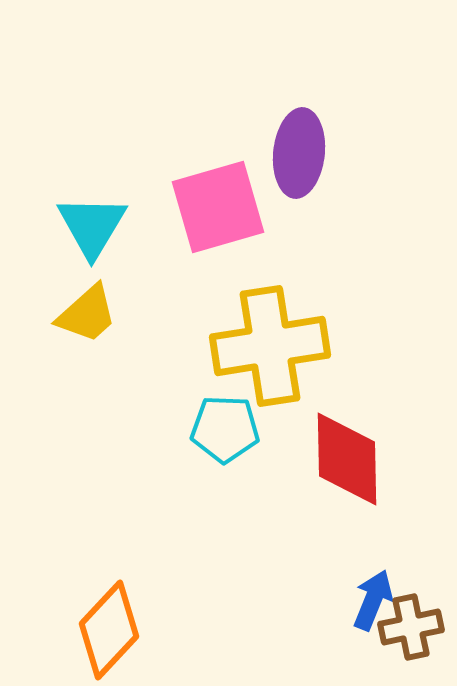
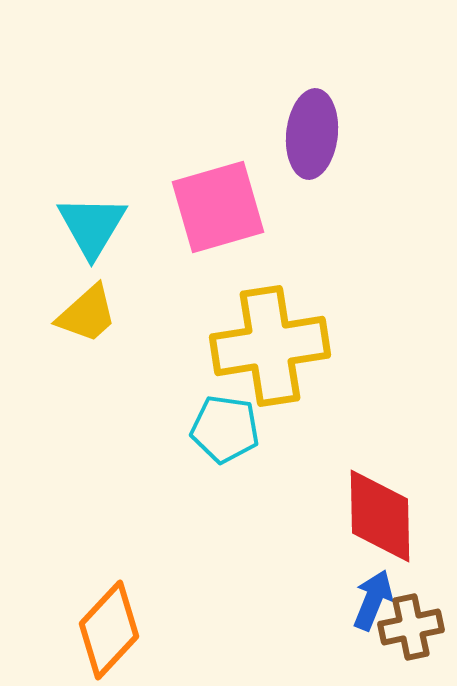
purple ellipse: moved 13 px right, 19 px up
cyan pentagon: rotated 6 degrees clockwise
red diamond: moved 33 px right, 57 px down
